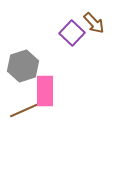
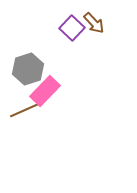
purple square: moved 5 px up
gray hexagon: moved 5 px right, 3 px down
pink rectangle: rotated 44 degrees clockwise
